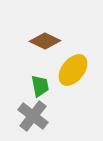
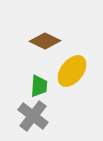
yellow ellipse: moved 1 px left, 1 px down
green trapezoid: moved 1 px left; rotated 15 degrees clockwise
